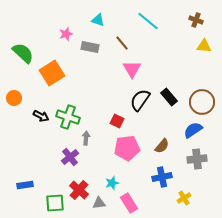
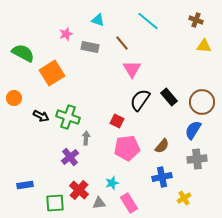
green semicircle: rotated 15 degrees counterclockwise
blue semicircle: rotated 24 degrees counterclockwise
